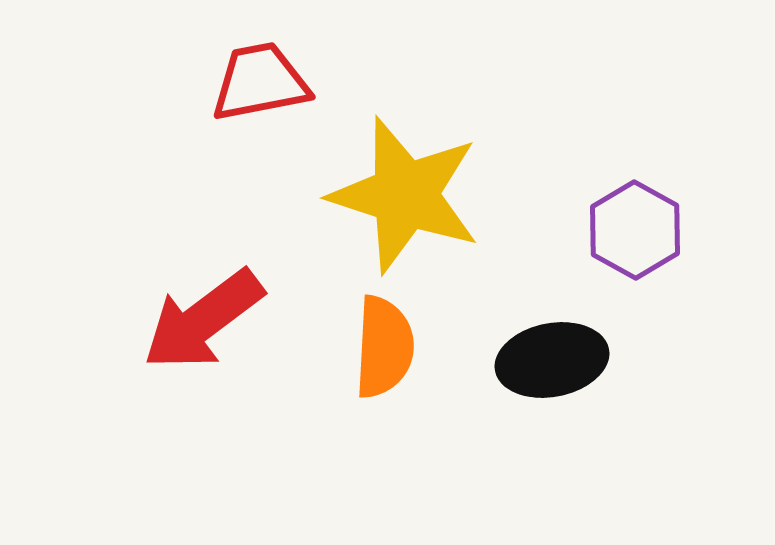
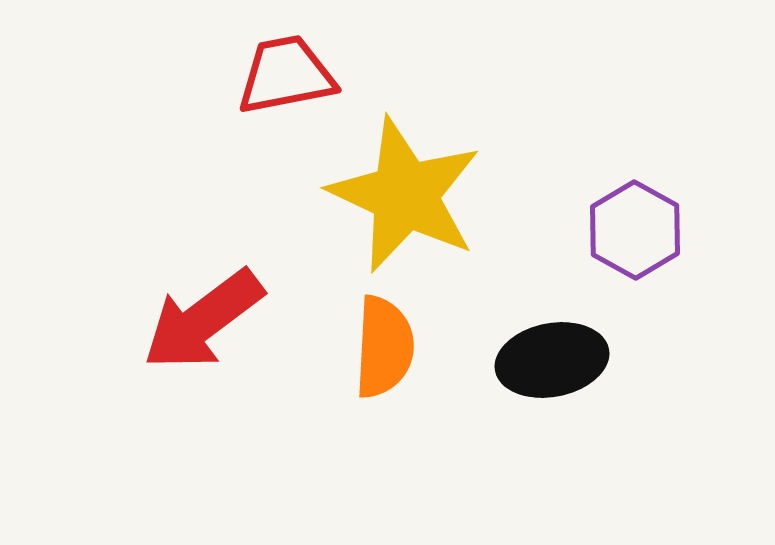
red trapezoid: moved 26 px right, 7 px up
yellow star: rotated 7 degrees clockwise
